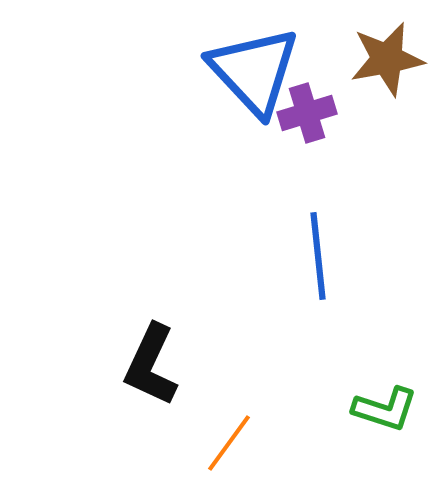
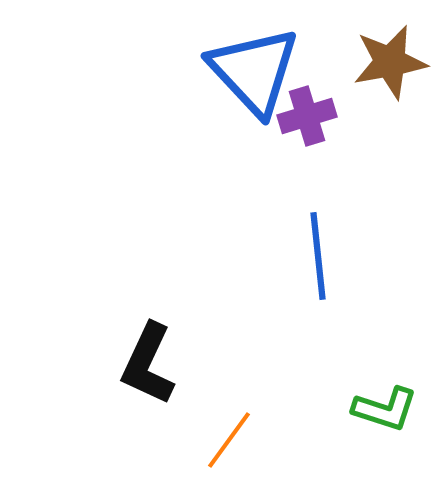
brown star: moved 3 px right, 3 px down
purple cross: moved 3 px down
black L-shape: moved 3 px left, 1 px up
orange line: moved 3 px up
